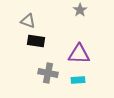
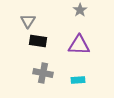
gray triangle: rotated 42 degrees clockwise
black rectangle: moved 2 px right
purple triangle: moved 9 px up
gray cross: moved 5 px left
